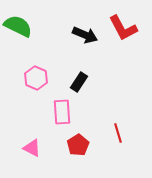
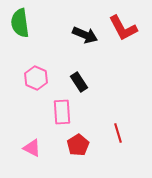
green semicircle: moved 2 px right, 3 px up; rotated 124 degrees counterclockwise
black rectangle: rotated 66 degrees counterclockwise
